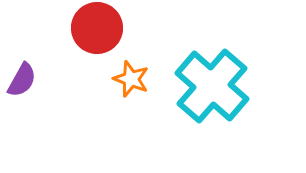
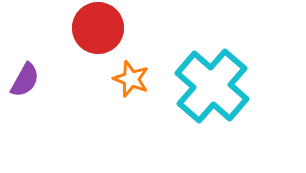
red circle: moved 1 px right
purple semicircle: moved 3 px right
